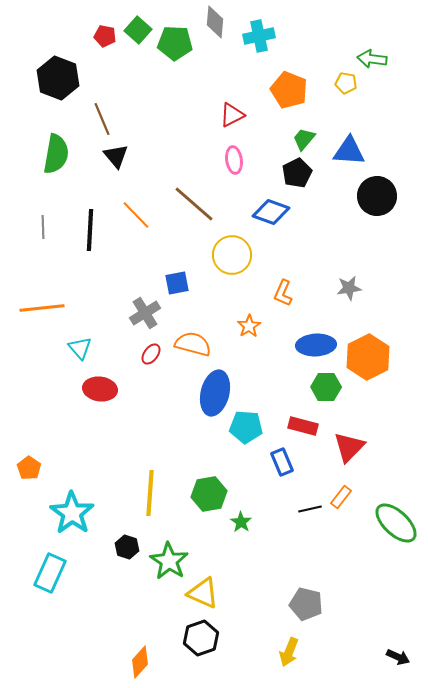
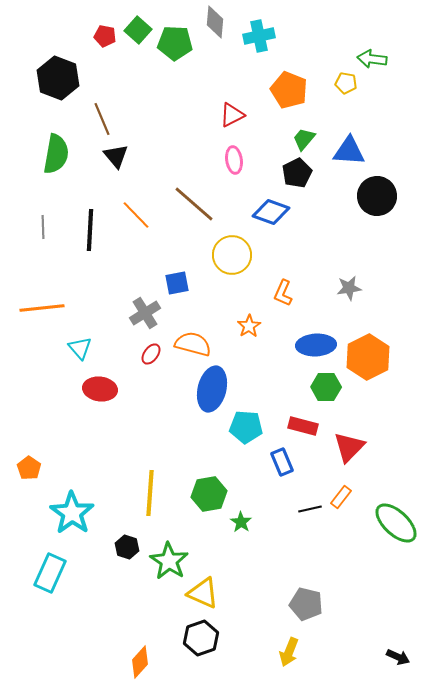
blue ellipse at (215, 393): moved 3 px left, 4 px up
